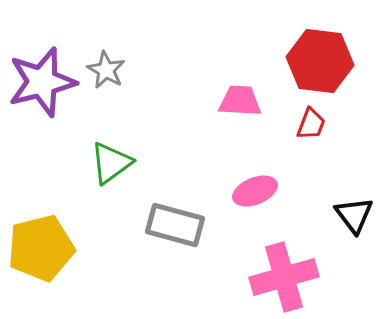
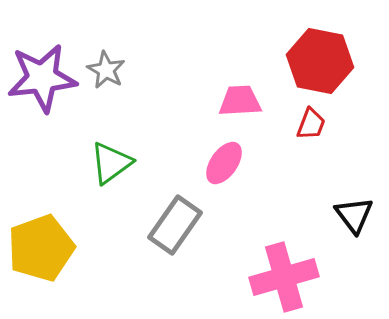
red hexagon: rotated 4 degrees clockwise
purple star: moved 4 px up; rotated 8 degrees clockwise
pink trapezoid: rotated 6 degrees counterclockwise
pink ellipse: moved 31 px left, 28 px up; rotated 33 degrees counterclockwise
gray rectangle: rotated 70 degrees counterclockwise
yellow pentagon: rotated 6 degrees counterclockwise
